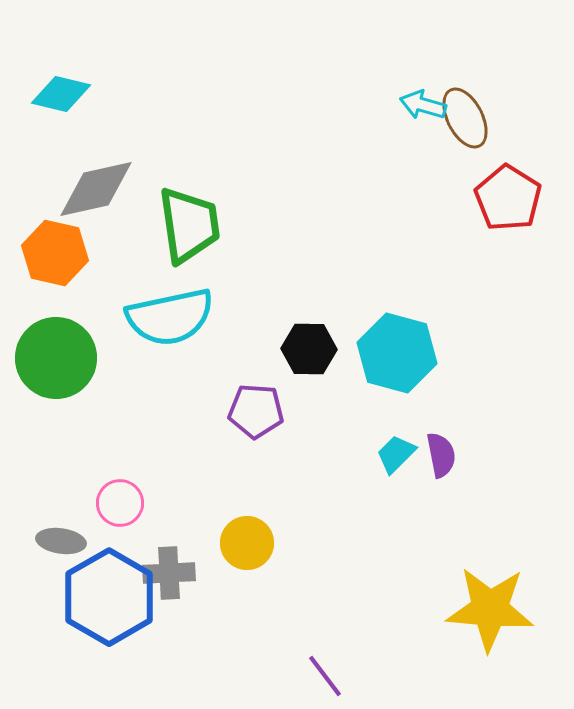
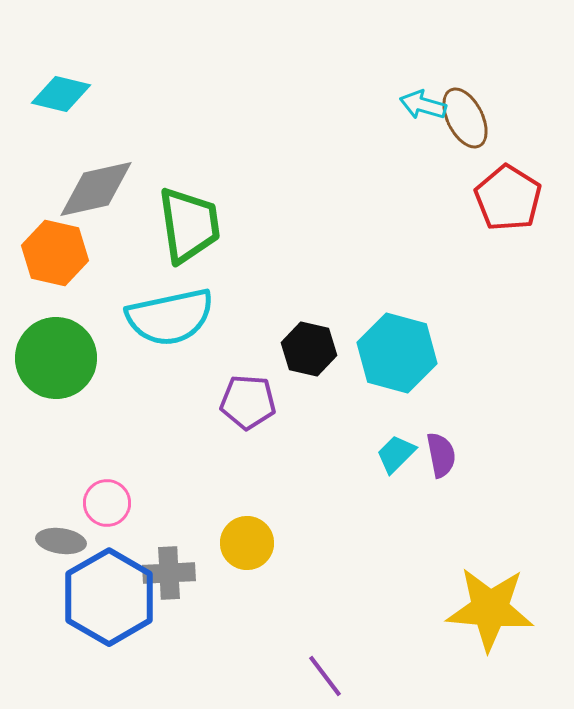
black hexagon: rotated 12 degrees clockwise
purple pentagon: moved 8 px left, 9 px up
pink circle: moved 13 px left
